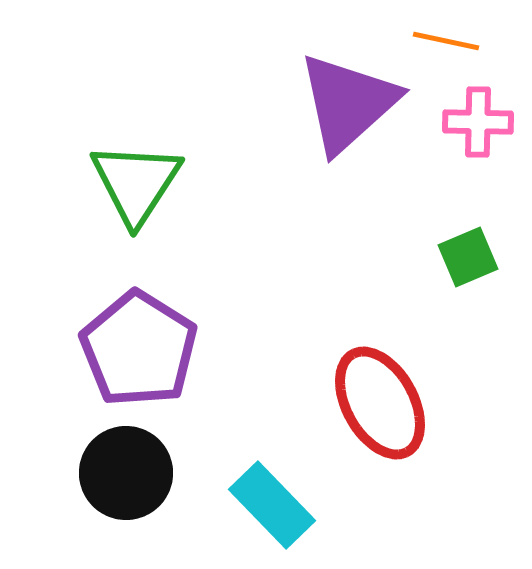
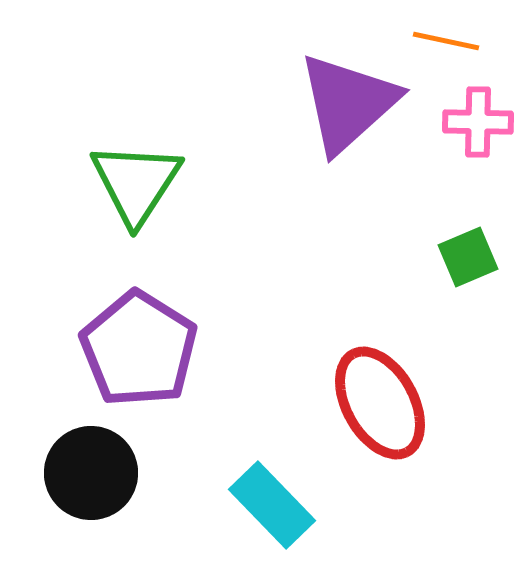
black circle: moved 35 px left
